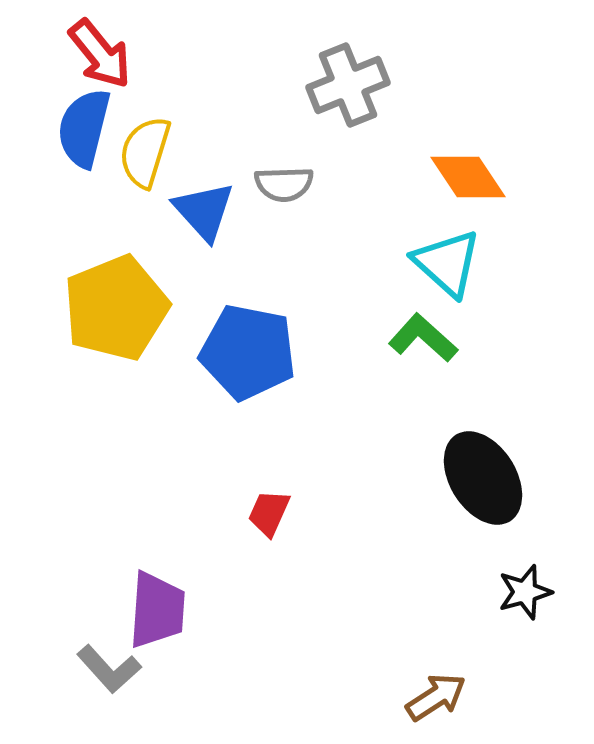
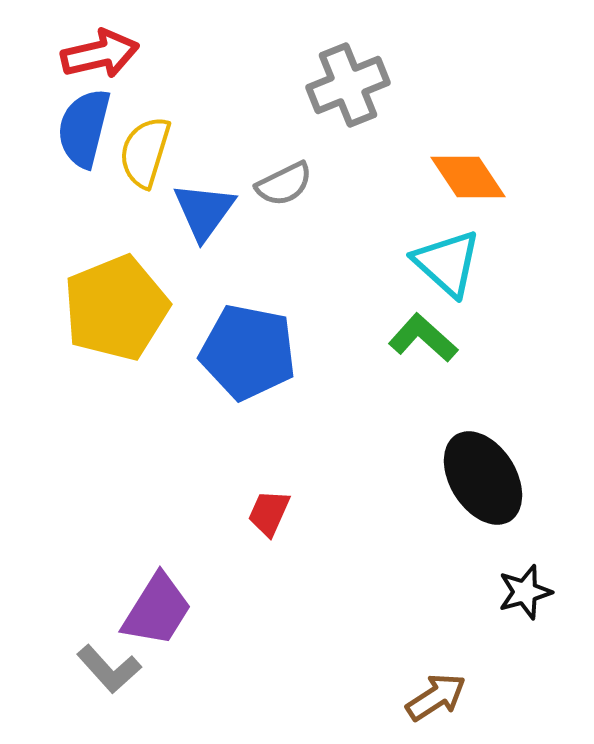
red arrow: rotated 64 degrees counterclockwise
gray semicircle: rotated 24 degrees counterclockwise
blue triangle: rotated 18 degrees clockwise
purple trapezoid: rotated 28 degrees clockwise
